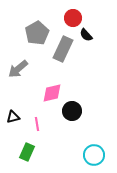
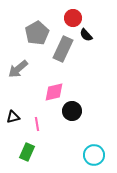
pink diamond: moved 2 px right, 1 px up
